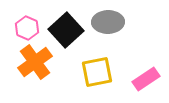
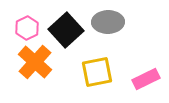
pink hexagon: rotated 10 degrees clockwise
orange cross: rotated 12 degrees counterclockwise
pink rectangle: rotated 8 degrees clockwise
